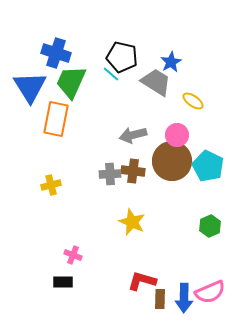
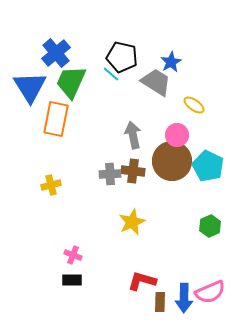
blue cross: rotated 32 degrees clockwise
yellow ellipse: moved 1 px right, 4 px down
gray arrow: rotated 92 degrees clockwise
yellow star: rotated 24 degrees clockwise
black rectangle: moved 9 px right, 2 px up
brown rectangle: moved 3 px down
